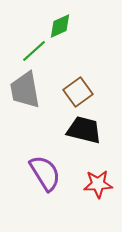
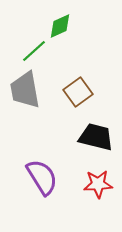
black trapezoid: moved 12 px right, 7 px down
purple semicircle: moved 3 px left, 4 px down
